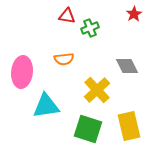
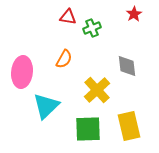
red triangle: moved 1 px right, 1 px down
green cross: moved 2 px right
orange semicircle: rotated 54 degrees counterclockwise
gray diamond: rotated 20 degrees clockwise
cyan triangle: rotated 36 degrees counterclockwise
green square: rotated 20 degrees counterclockwise
